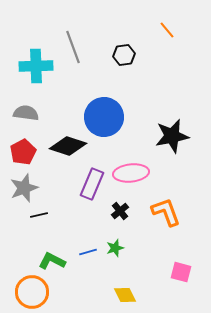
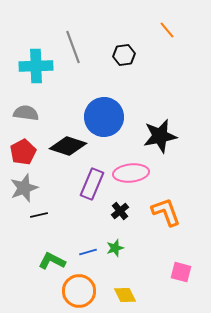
black star: moved 12 px left
orange circle: moved 47 px right, 1 px up
